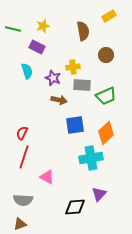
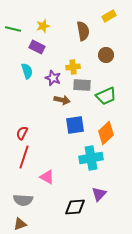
brown arrow: moved 3 px right
